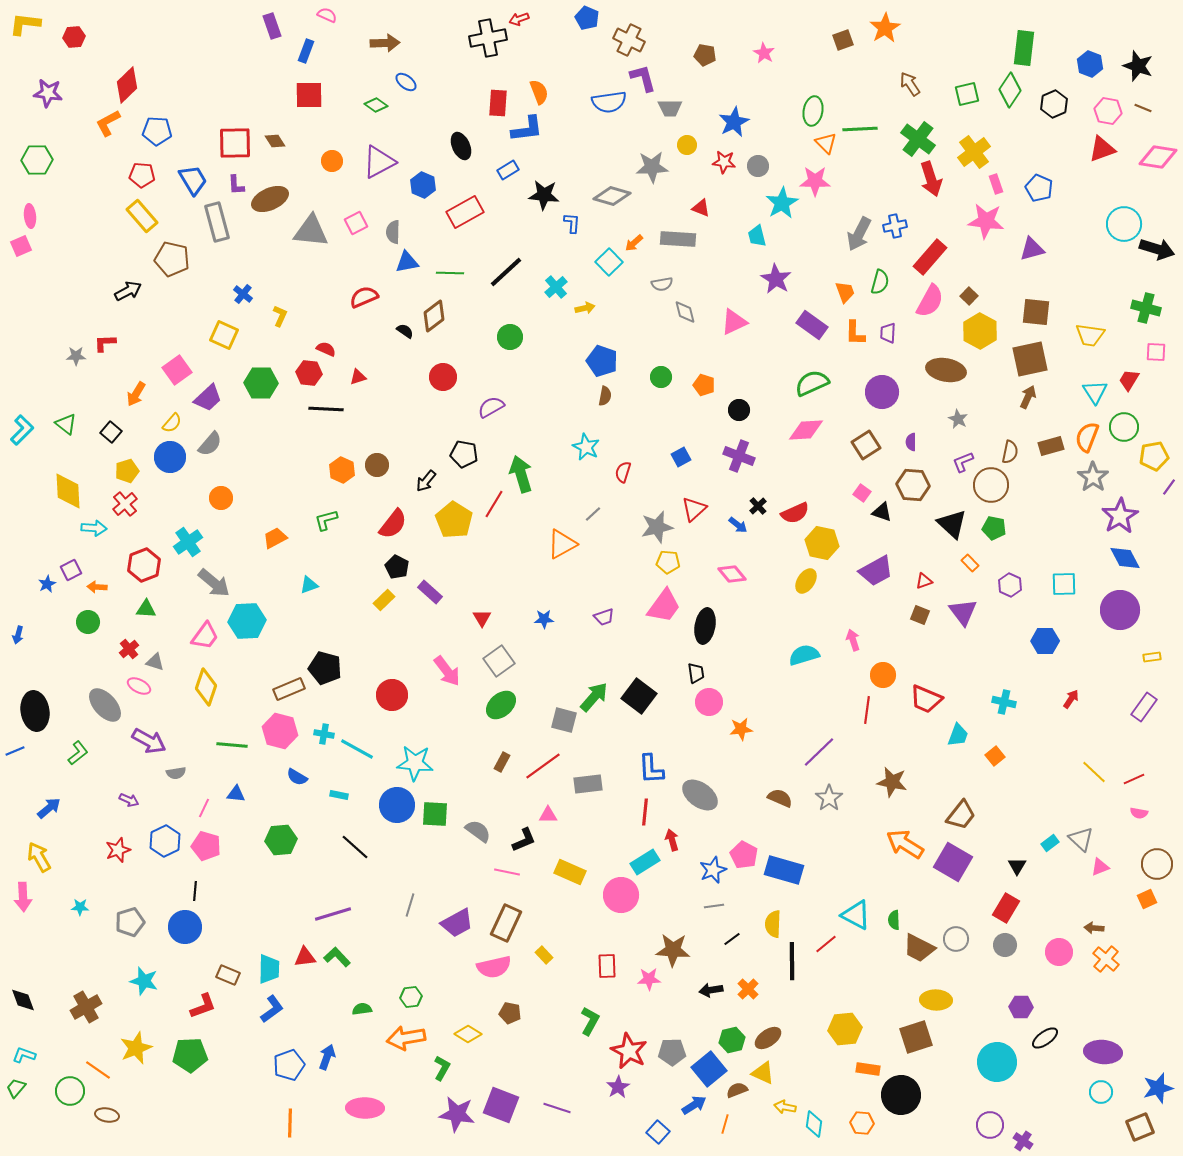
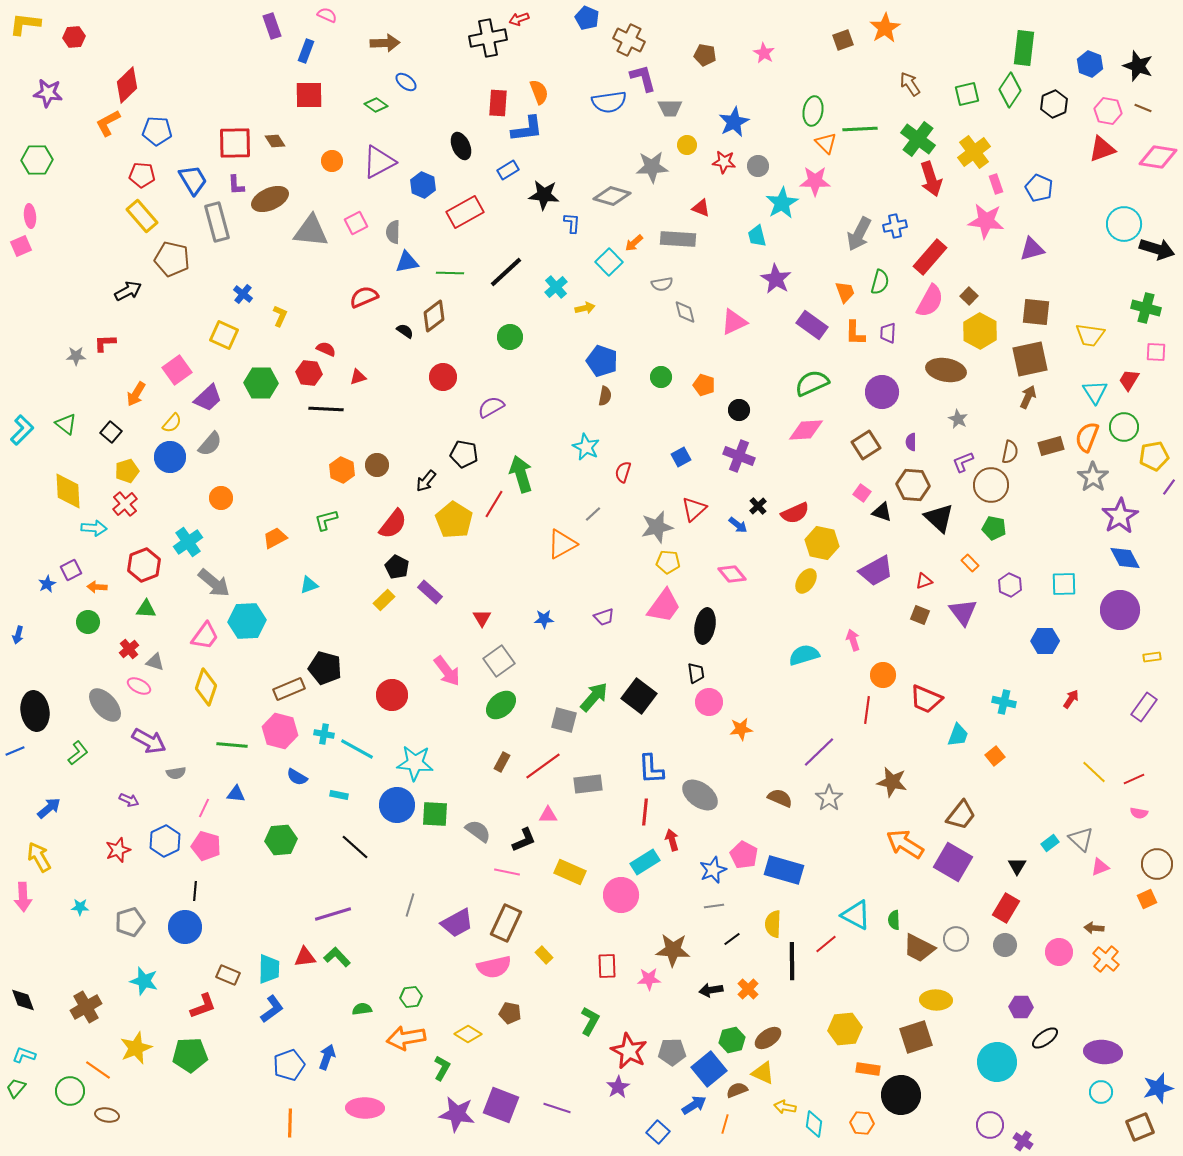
black triangle at (952, 524): moved 13 px left, 6 px up
